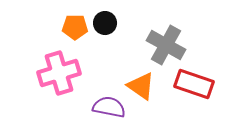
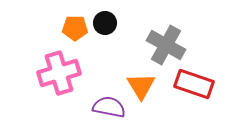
orange pentagon: moved 1 px down
orange triangle: rotated 24 degrees clockwise
